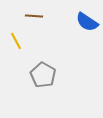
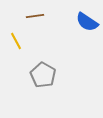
brown line: moved 1 px right; rotated 12 degrees counterclockwise
